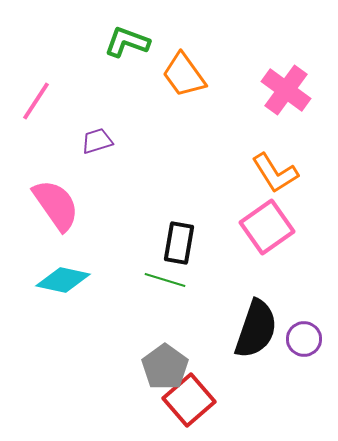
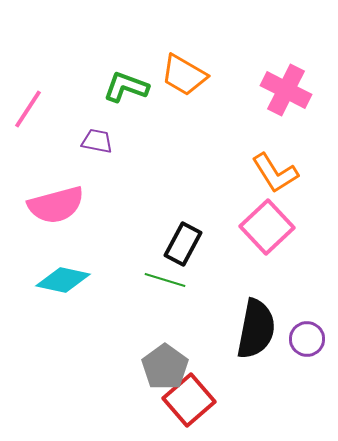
green L-shape: moved 1 px left, 45 px down
orange trapezoid: rotated 24 degrees counterclockwise
pink cross: rotated 9 degrees counterclockwise
pink line: moved 8 px left, 8 px down
purple trapezoid: rotated 28 degrees clockwise
pink semicircle: rotated 110 degrees clockwise
pink square: rotated 8 degrees counterclockwise
black rectangle: moved 4 px right, 1 px down; rotated 18 degrees clockwise
black semicircle: rotated 8 degrees counterclockwise
purple circle: moved 3 px right
